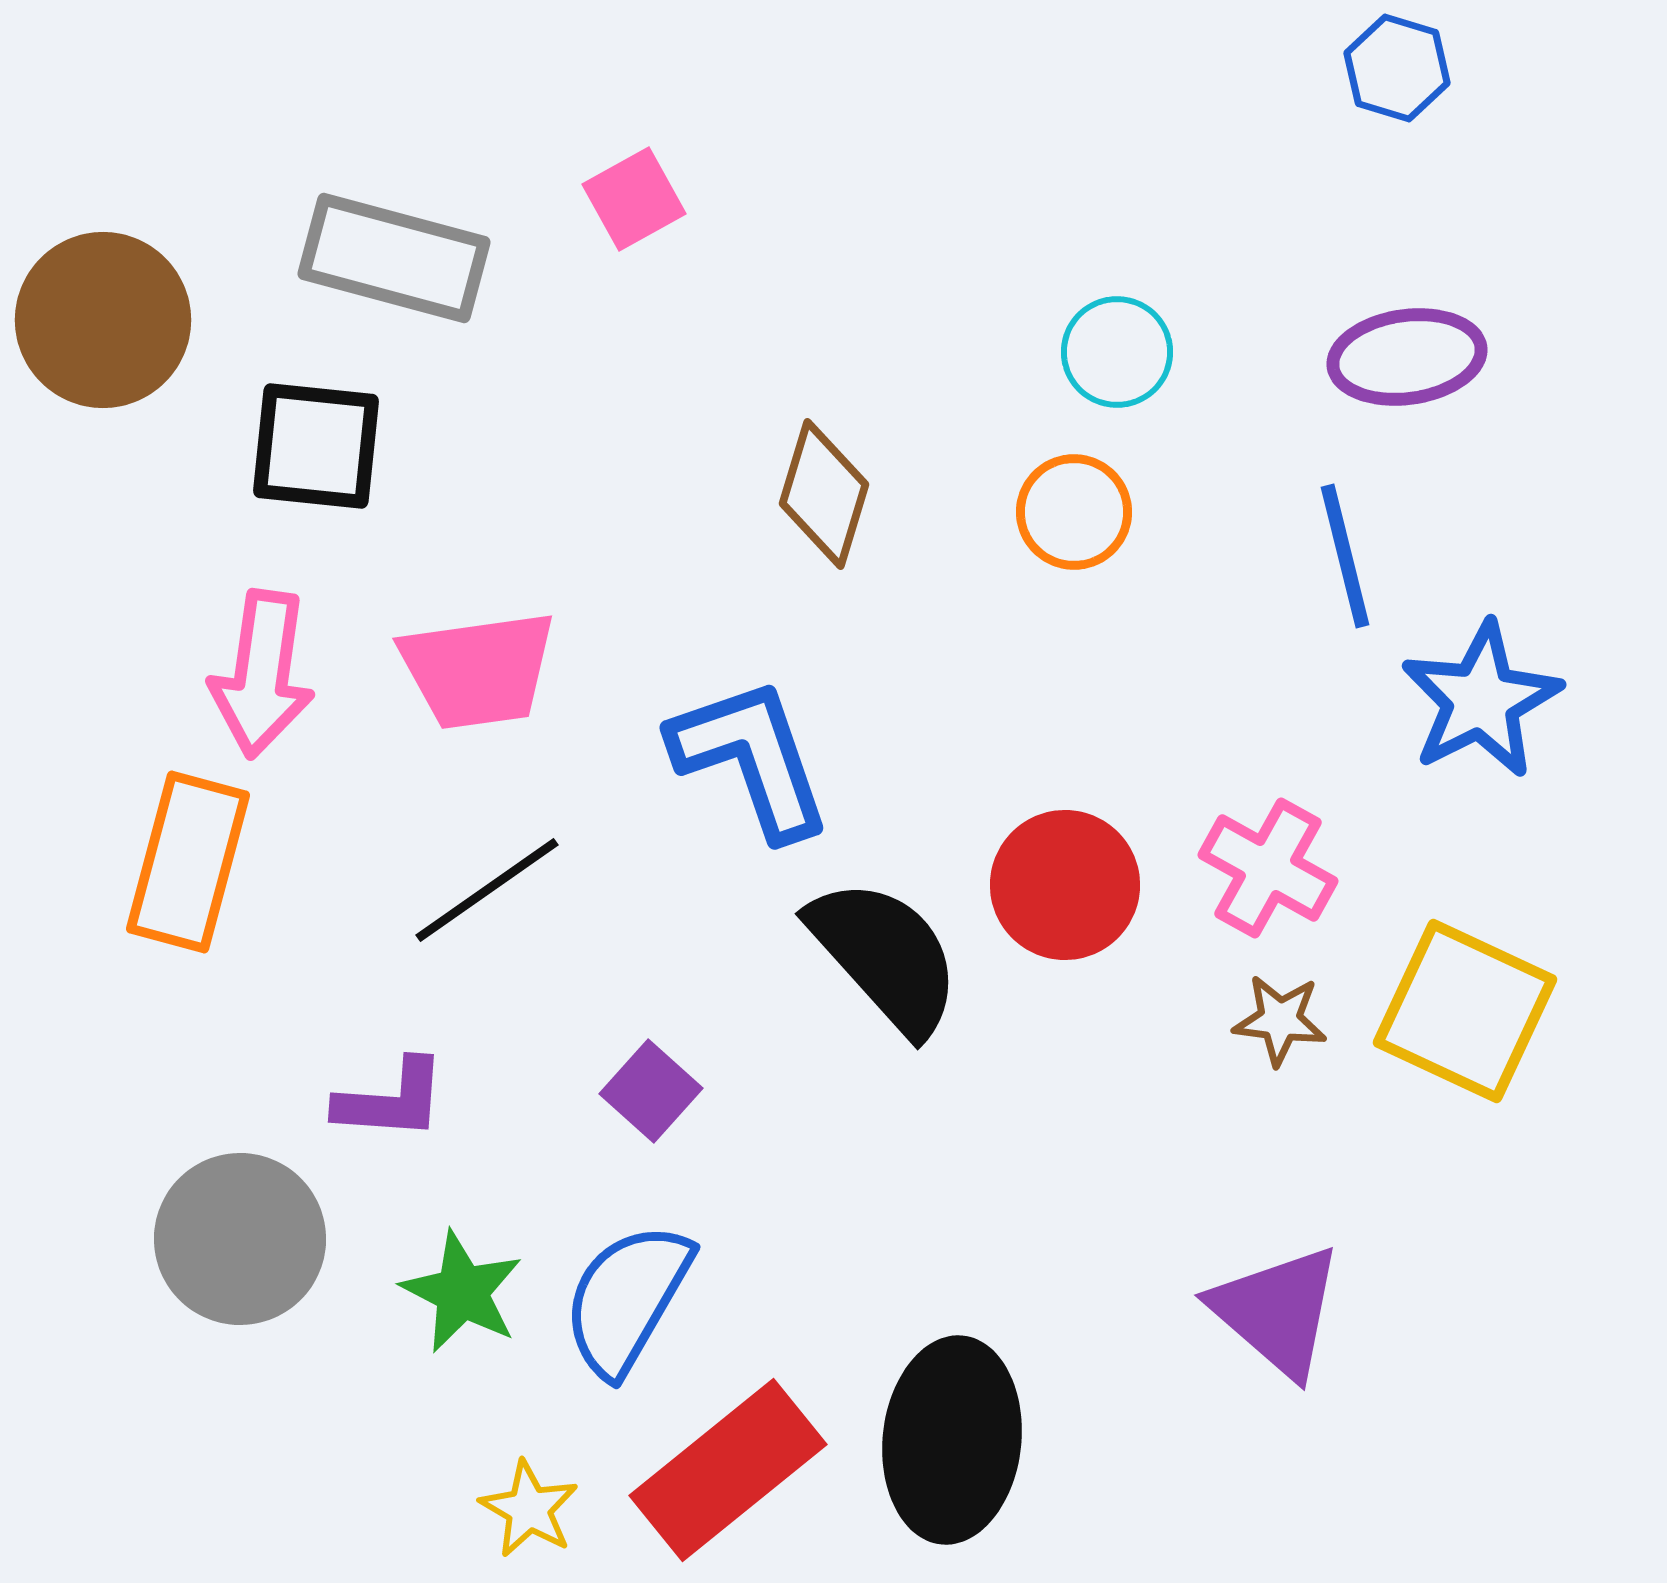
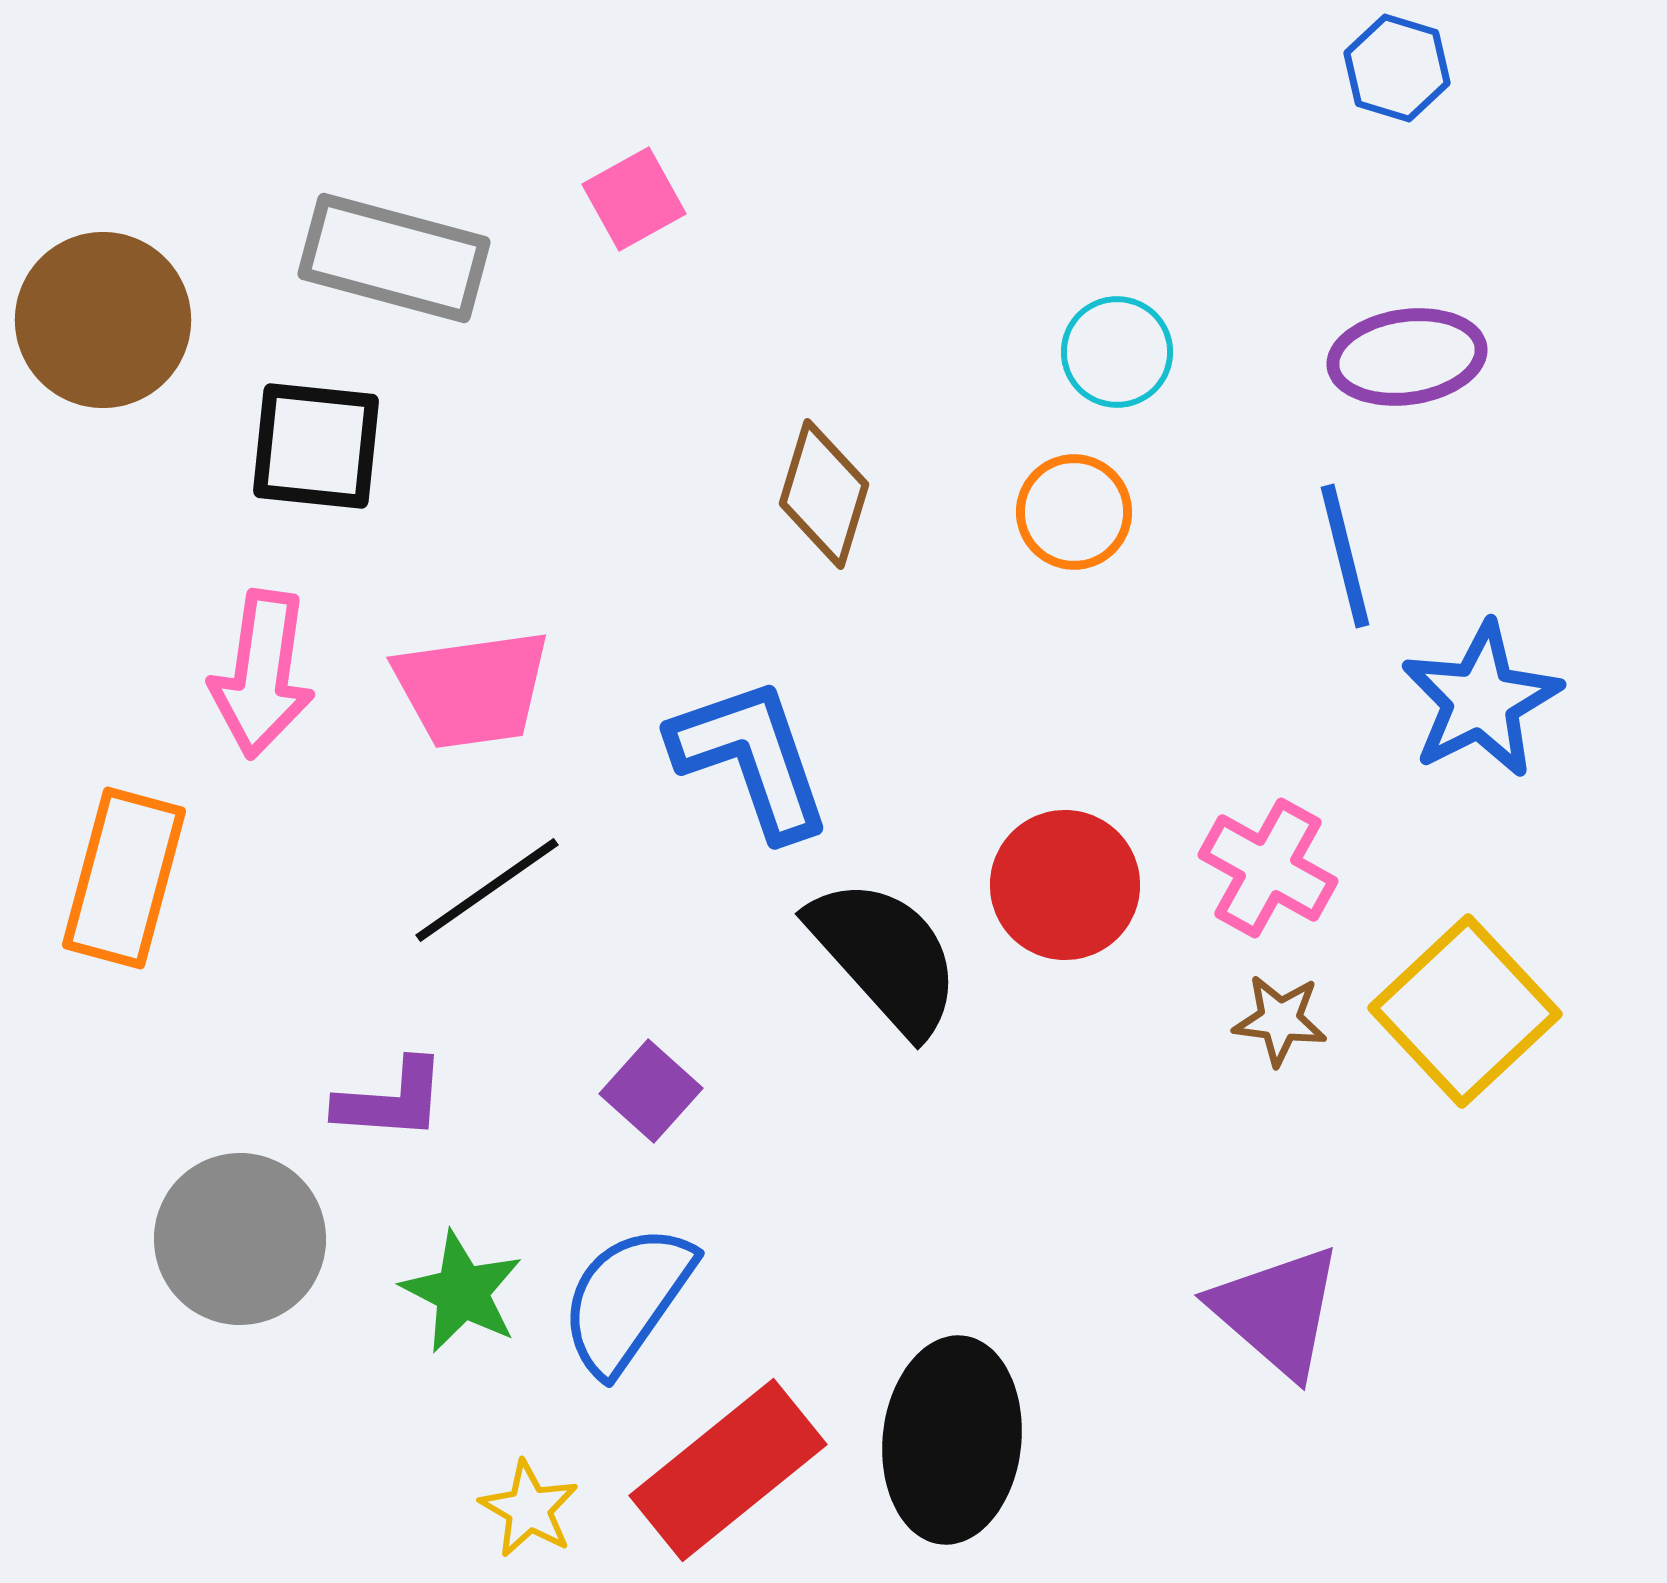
pink trapezoid: moved 6 px left, 19 px down
orange rectangle: moved 64 px left, 16 px down
yellow square: rotated 22 degrees clockwise
blue semicircle: rotated 5 degrees clockwise
